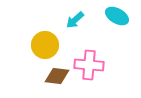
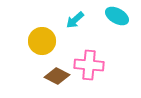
yellow circle: moved 3 px left, 4 px up
brown diamond: rotated 20 degrees clockwise
